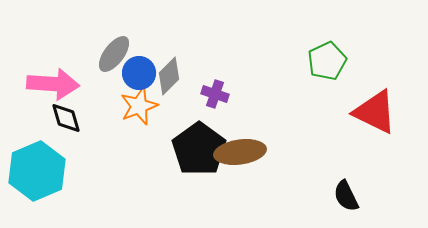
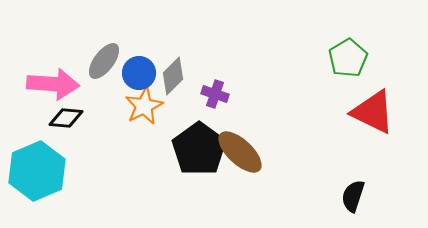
gray ellipse: moved 10 px left, 7 px down
green pentagon: moved 21 px right, 3 px up; rotated 6 degrees counterclockwise
gray diamond: moved 4 px right
orange star: moved 5 px right; rotated 6 degrees counterclockwise
red triangle: moved 2 px left
black diamond: rotated 68 degrees counterclockwise
brown ellipse: rotated 51 degrees clockwise
black semicircle: moved 7 px right; rotated 44 degrees clockwise
